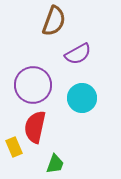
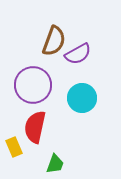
brown semicircle: moved 20 px down
